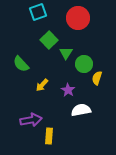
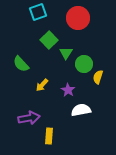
yellow semicircle: moved 1 px right, 1 px up
purple arrow: moved 2 px left, 2 px up
